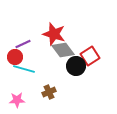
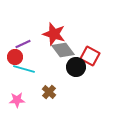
red square: rotated 30 degrees counterclockwise
black circle: moved 1 px down
brown cross: rotated 24 degrees counterclockwise
